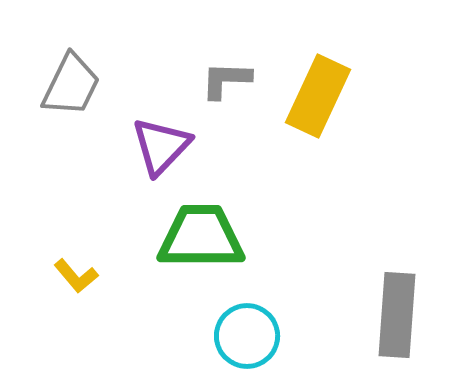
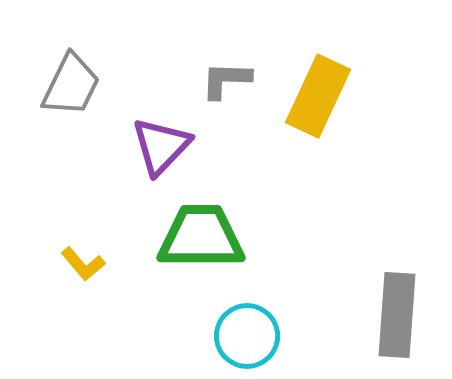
yellow L-shape: moved 7 px right, 12 px up
